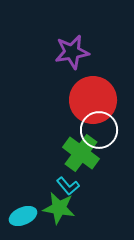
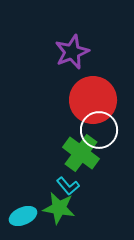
purple star: rotated 12 degrees counterclockwise
